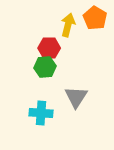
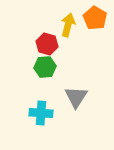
red hexagon: moved 2 px left, 4 px up; rotated 15 degrees clockwise
